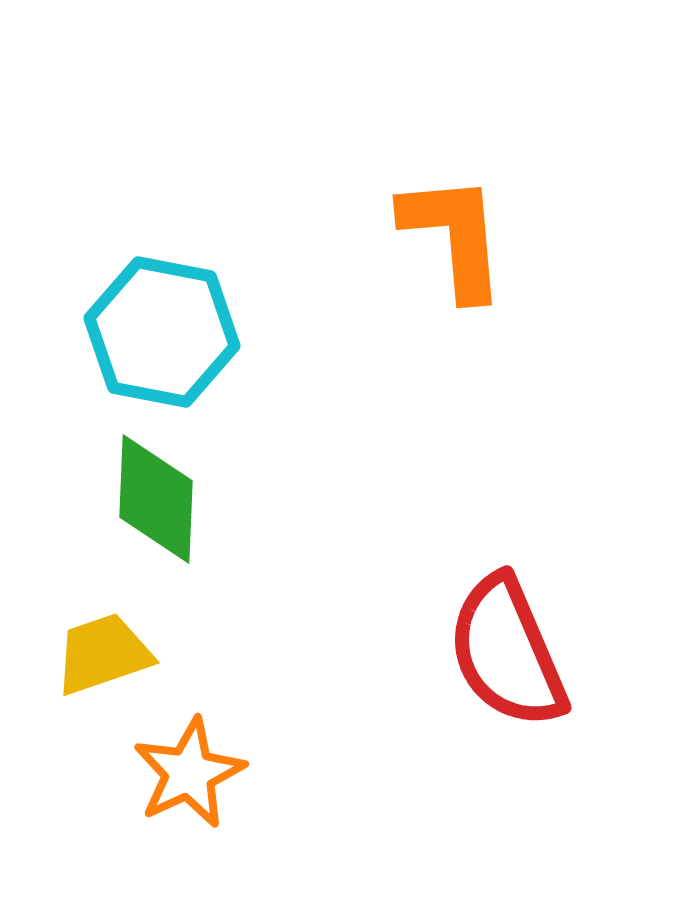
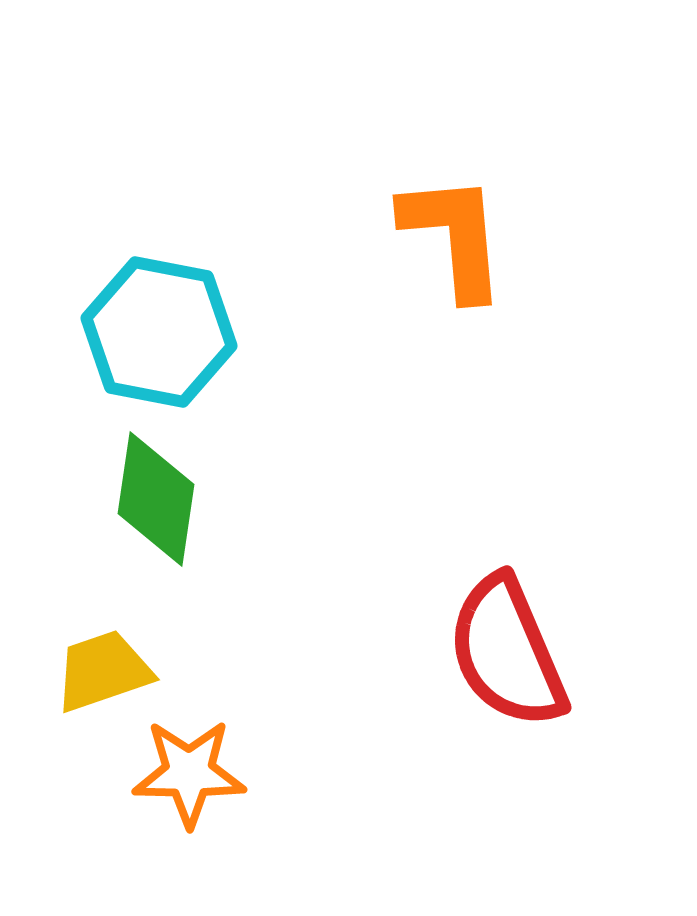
cyan hexagon: moved 3 px left
green diamond: rotated 6 degrees clockwise
yellow trapezoid: moved 17 px down
orange star: rotated 26 degrees clockwise
